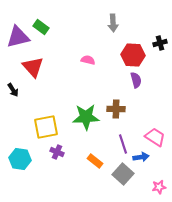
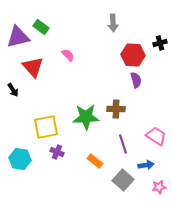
pink semicircle: moved 20 px left, 5 px up; rotated 32 degrees clockwise
pink trapezoid: moved 1 px right, 1 px up
blue arrow: moved 5 px right, 8 px down
gray square: moved 6 px down
